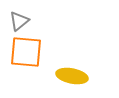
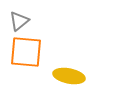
yellow ellipse: moved 3 px left
